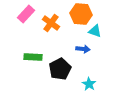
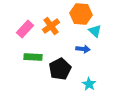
pink rectangle: moved 1 px left, 15 px down
orange cross: moved 3 px down; rotated 18 degrees clockwise
cyan triangle: rotated 24 degrees clockwise
